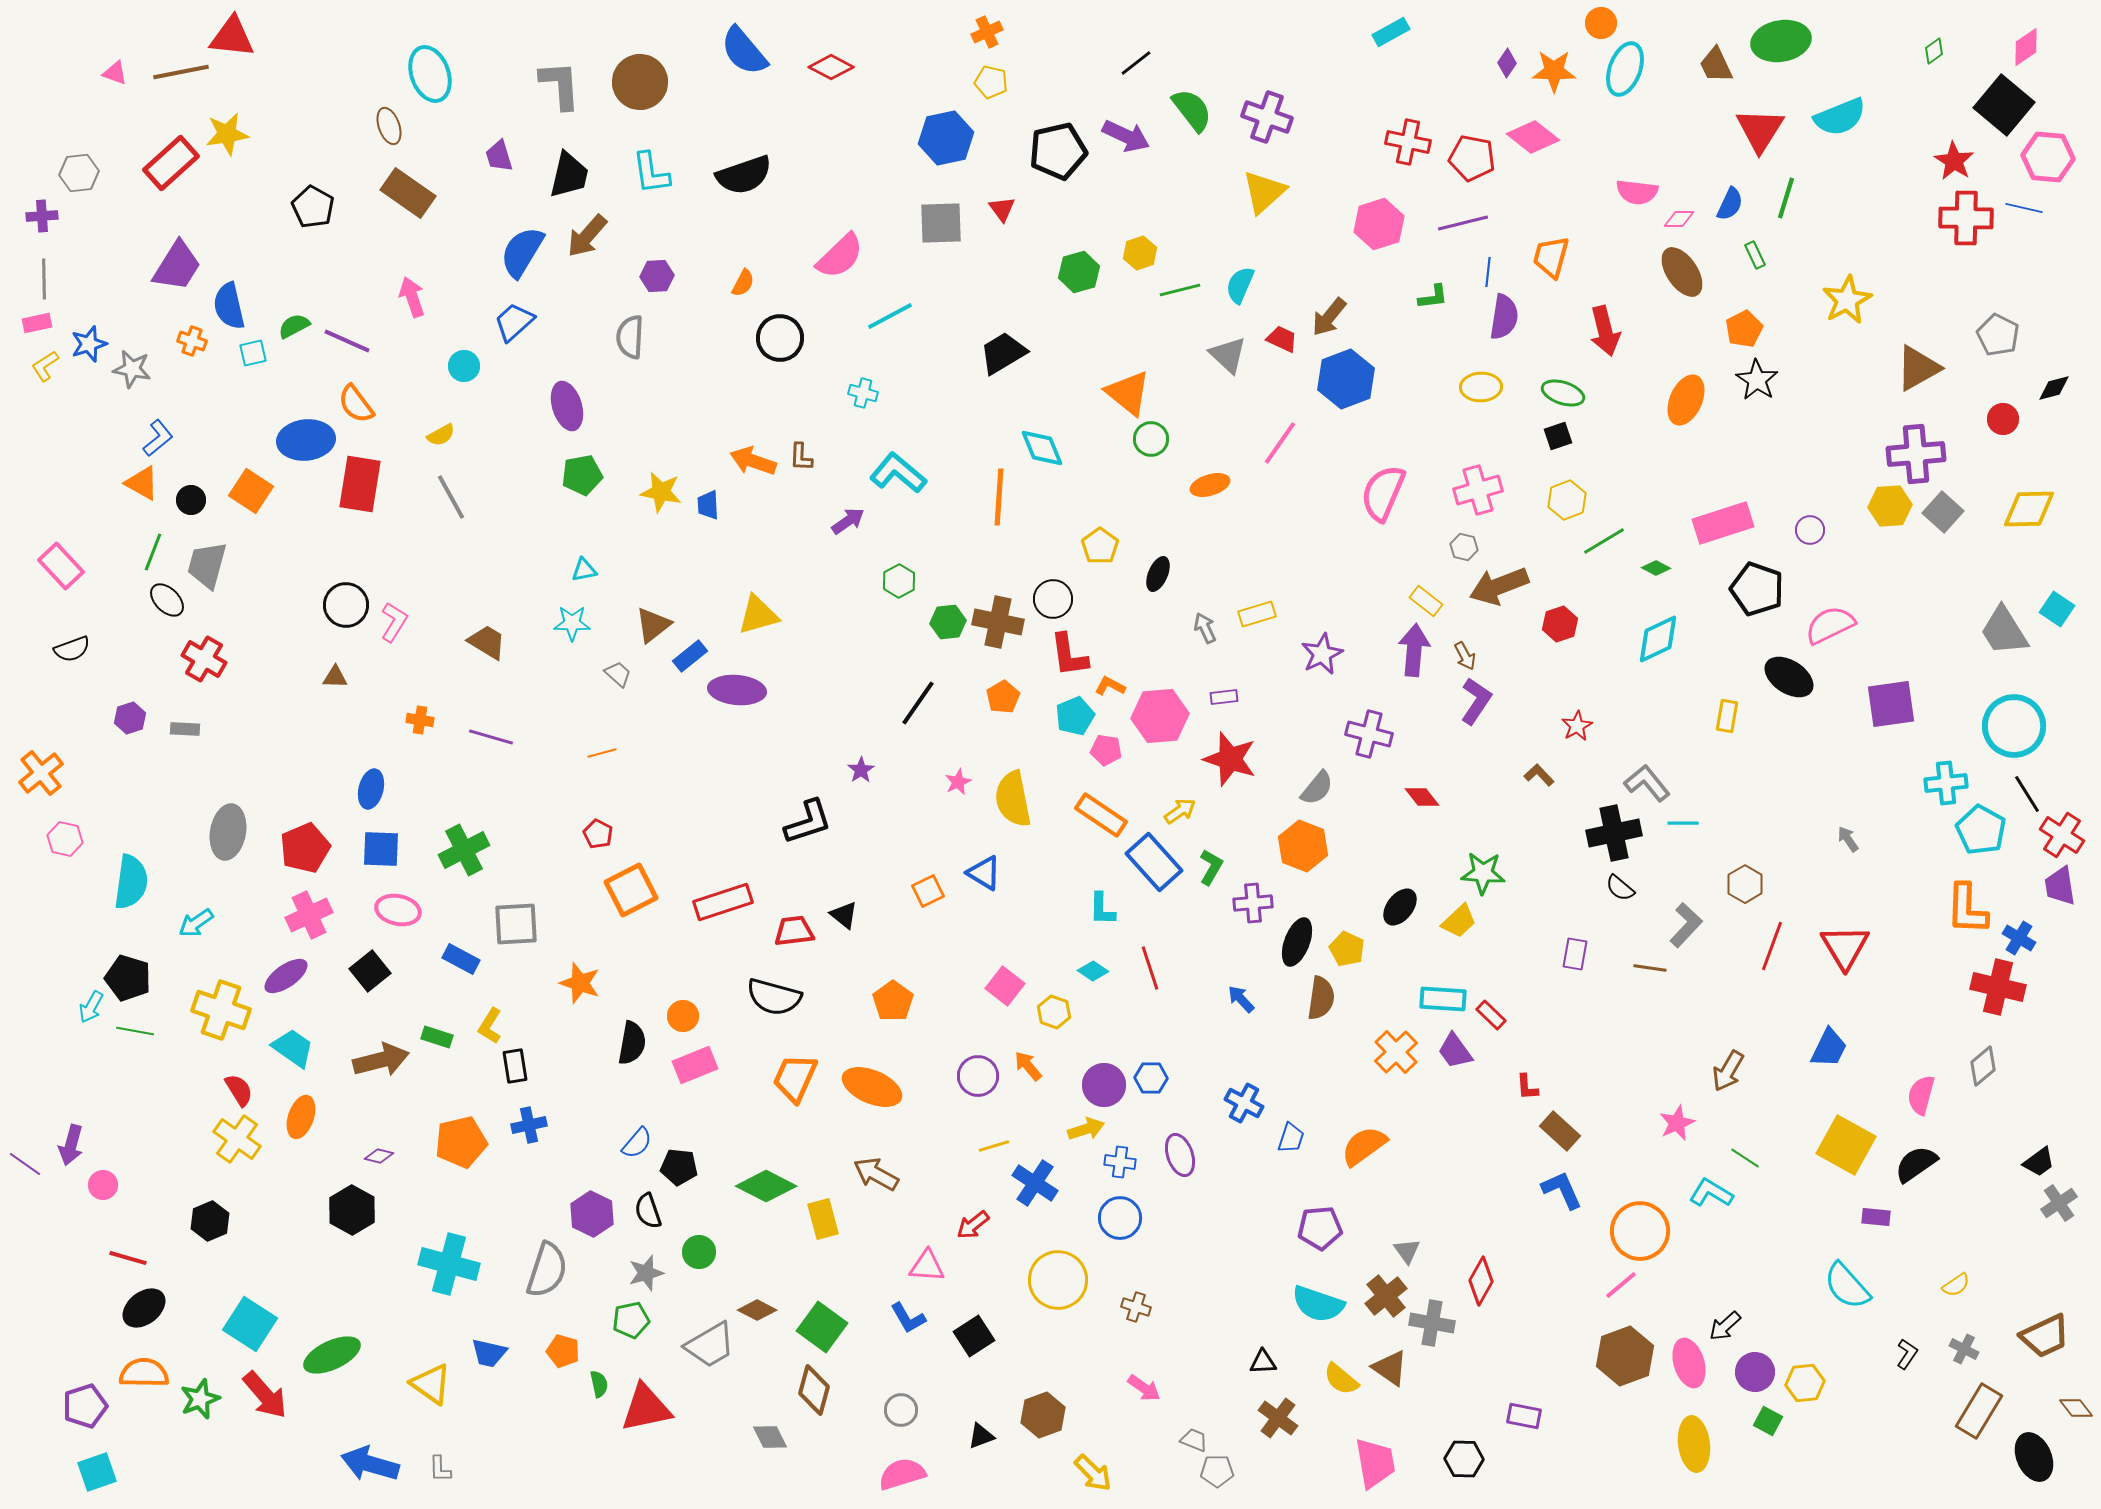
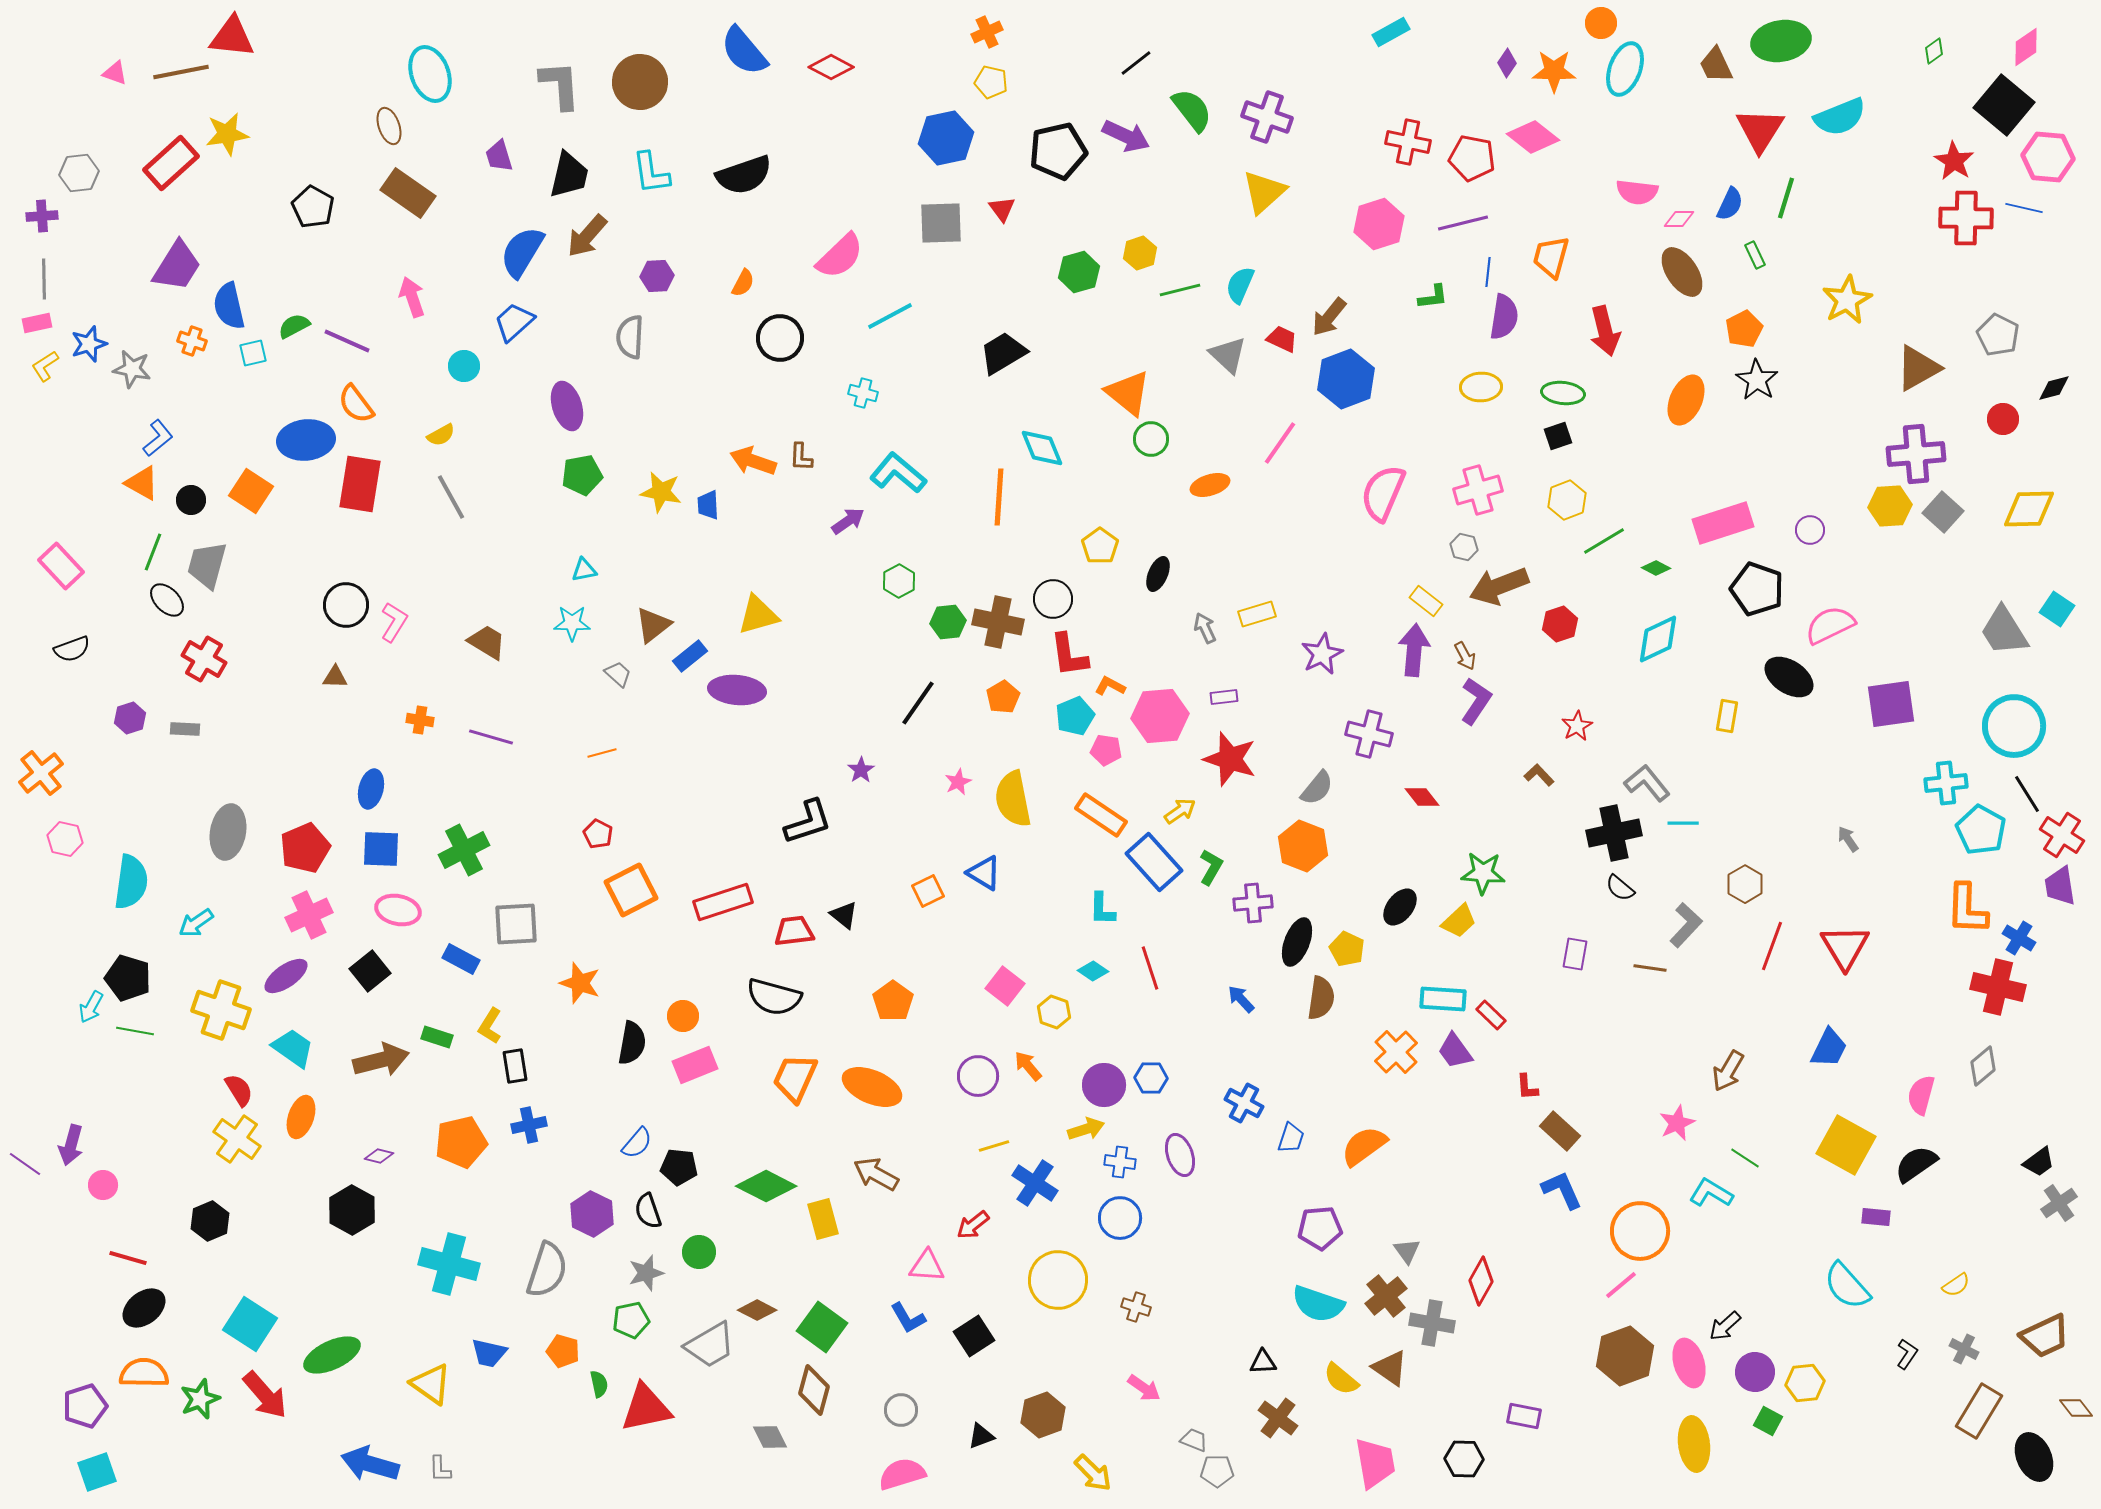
green ellipse at (1563, 393): rotated 12 degrees counterclockwise
